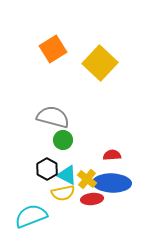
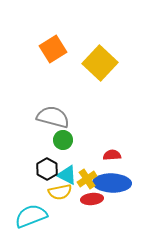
yellow cross: rotated 18 degrees clockwise
yellow semicircle: moved 3 px left, 1 px up
